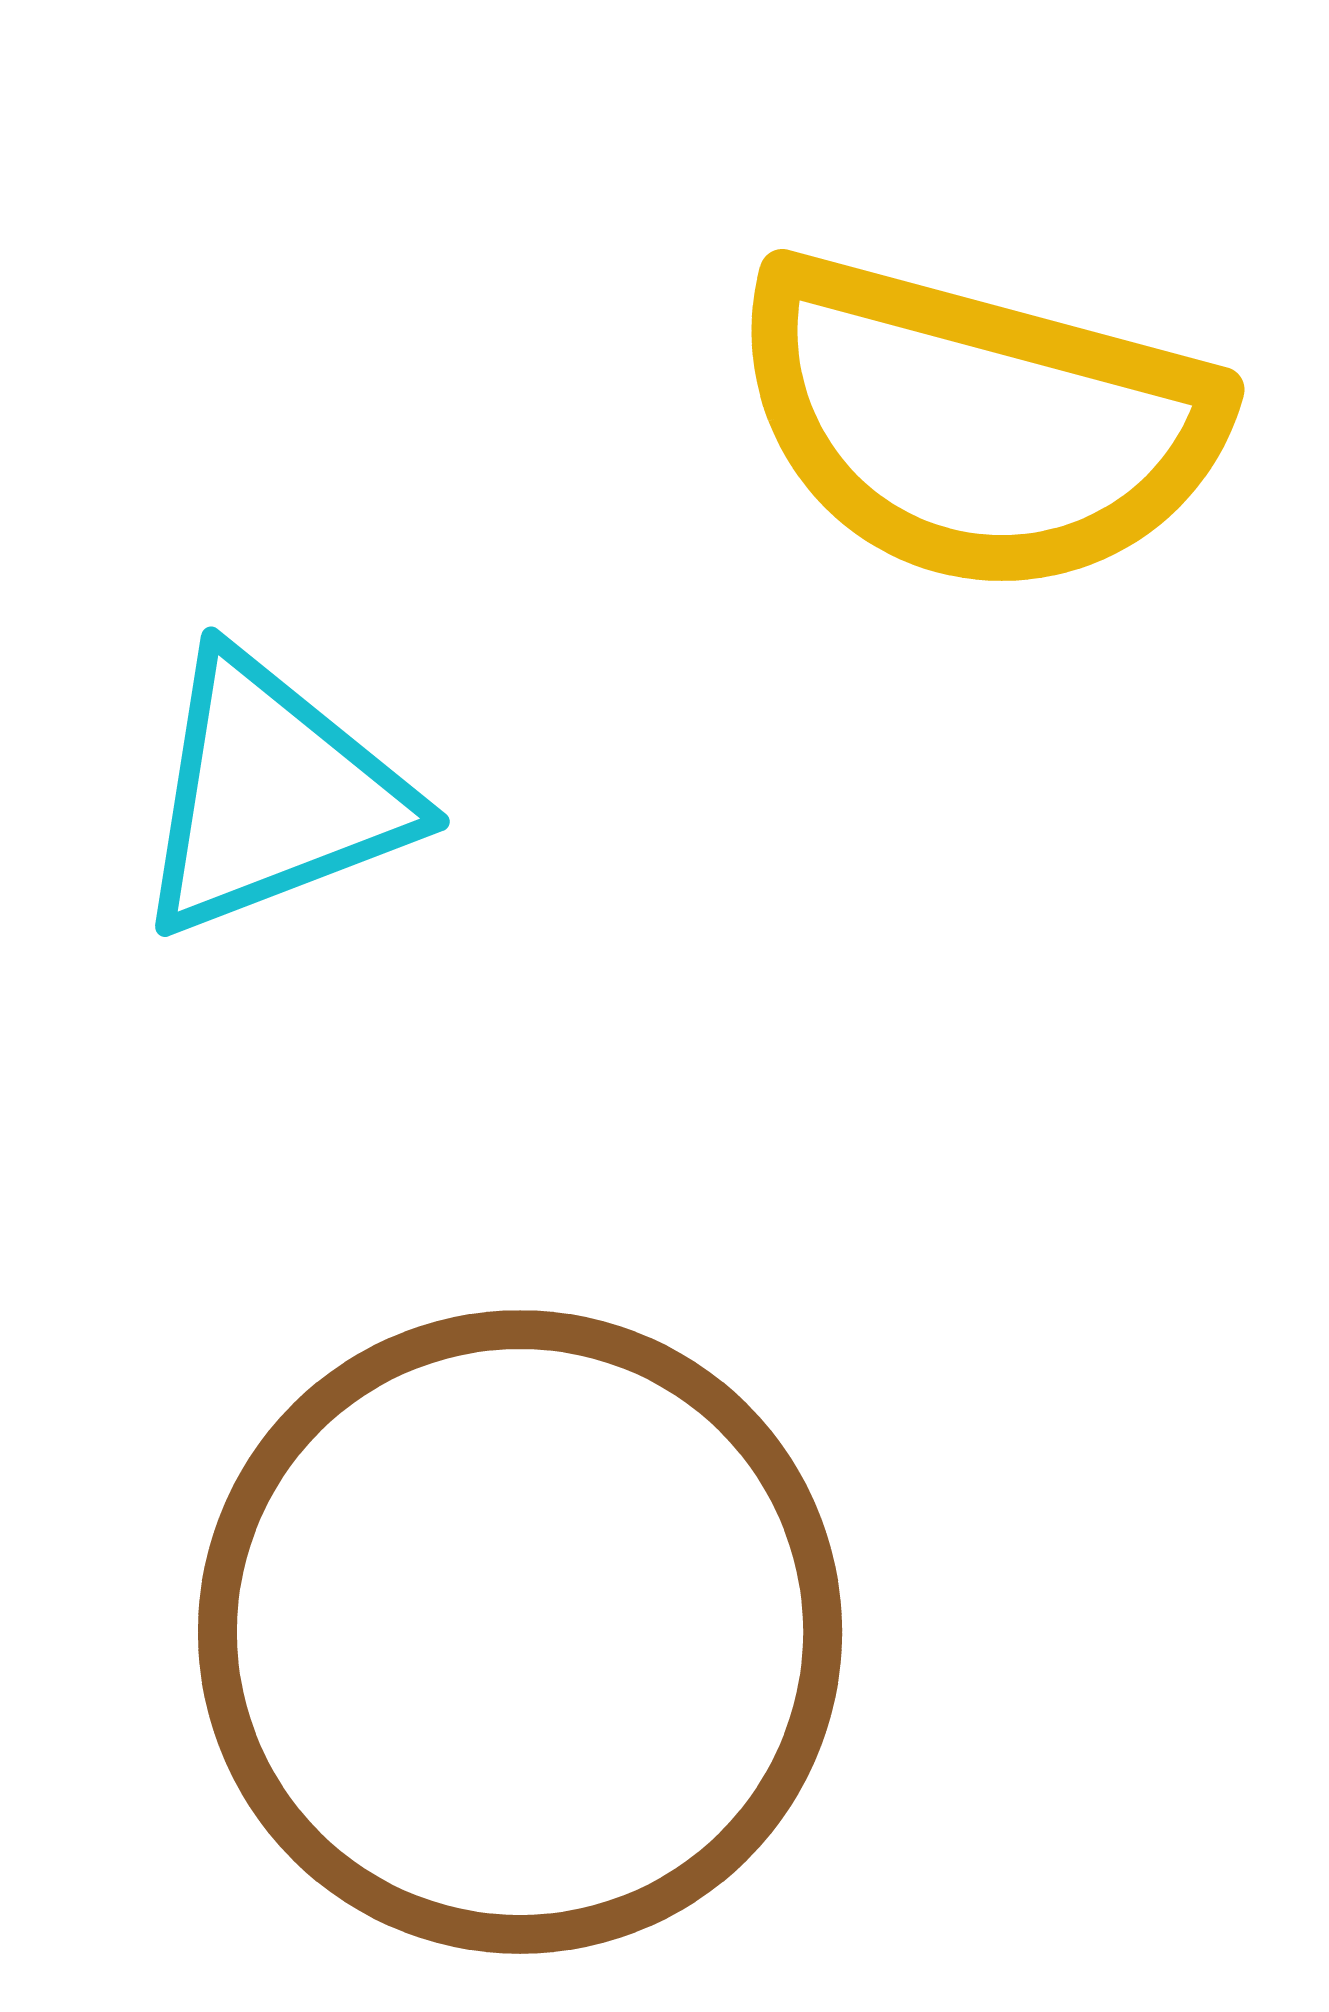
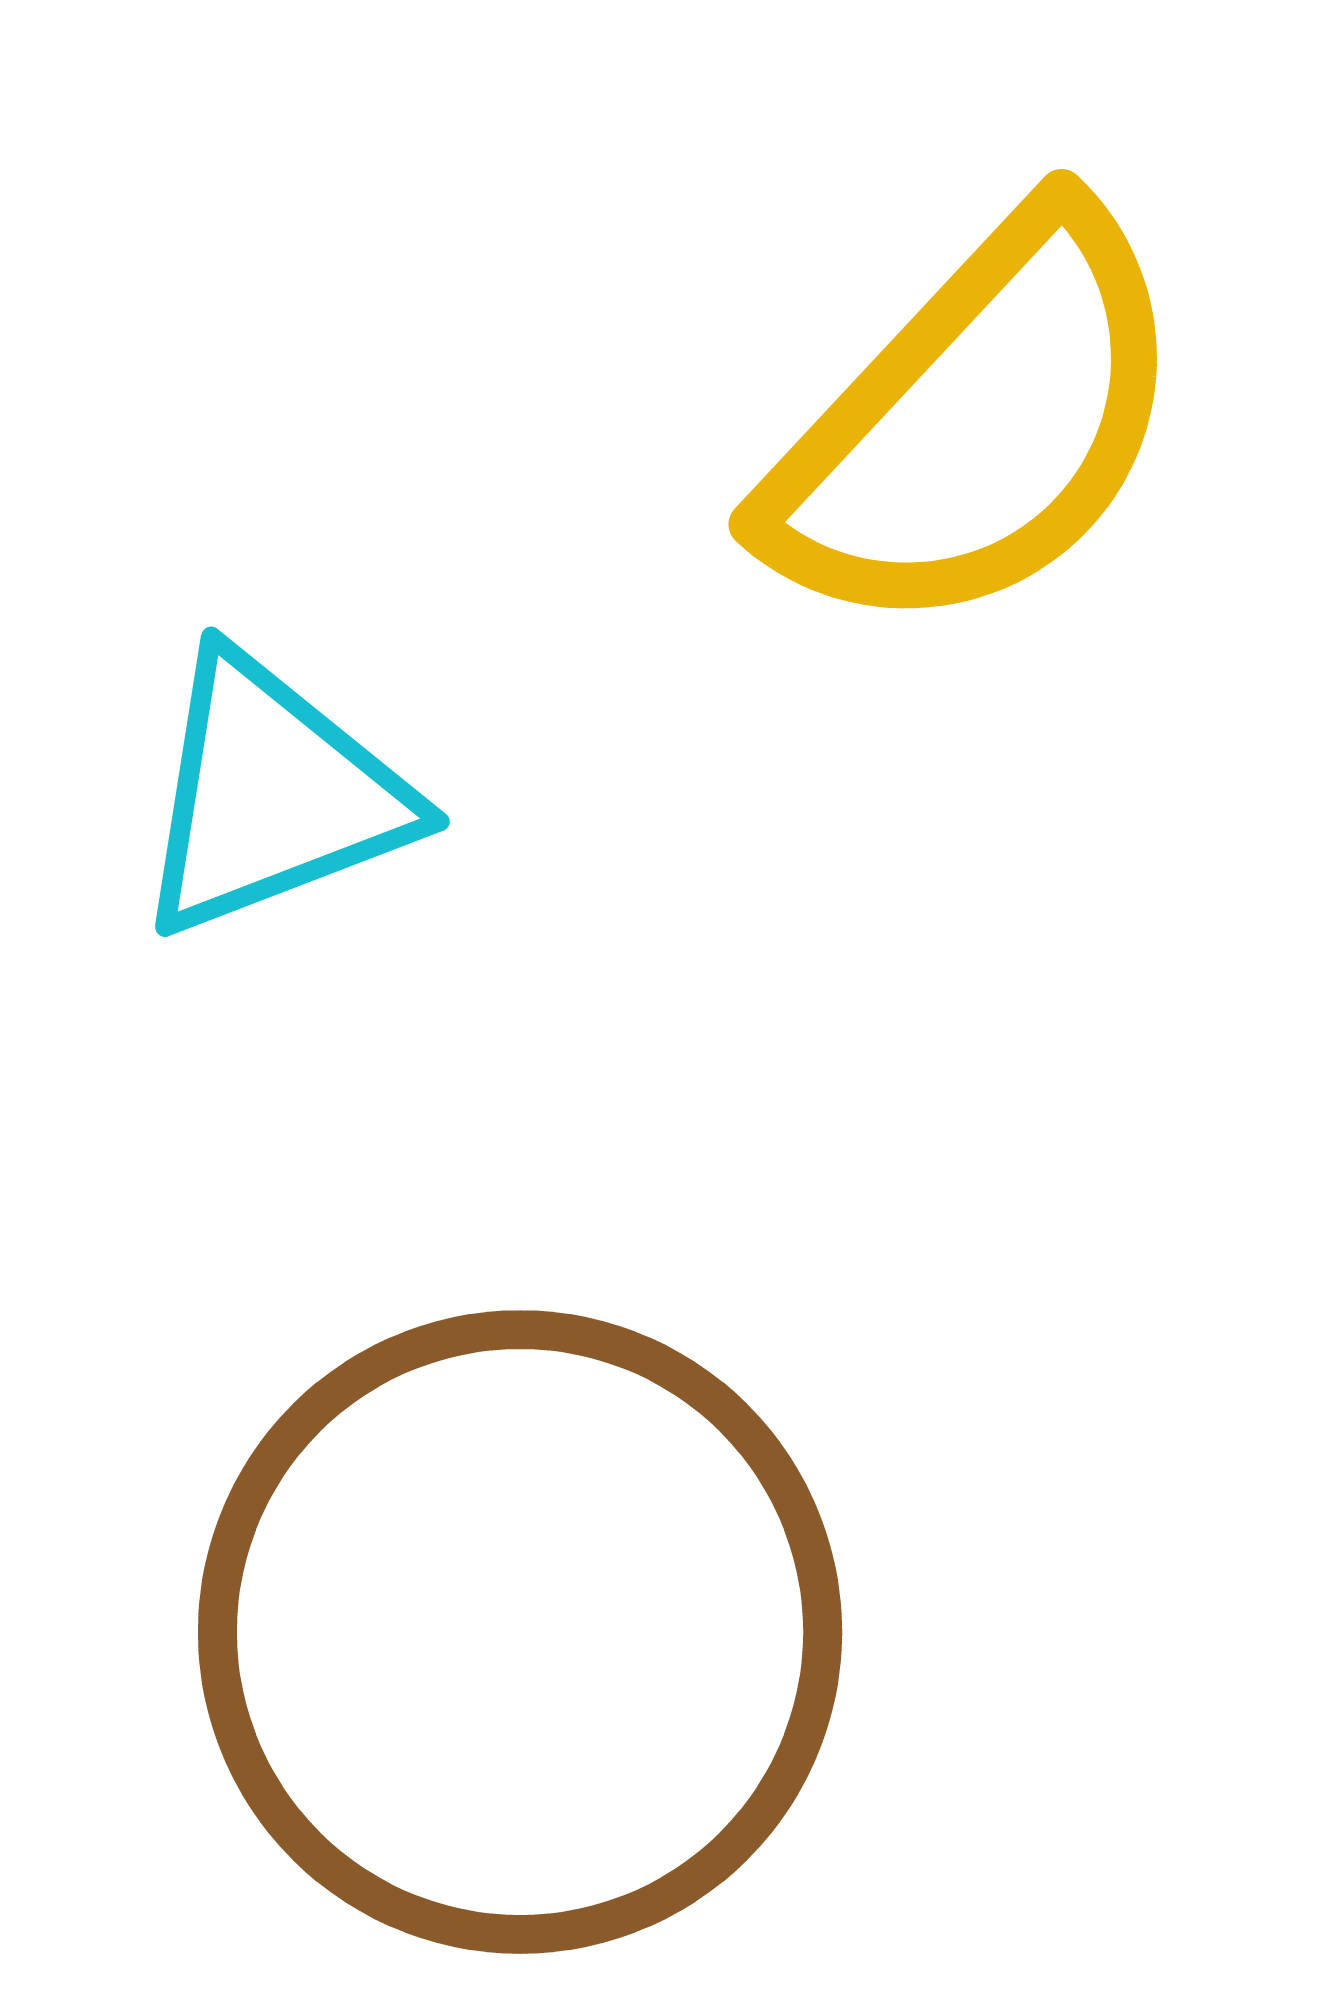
yellow semicircle: rotated 62 degrees counterclockwise
